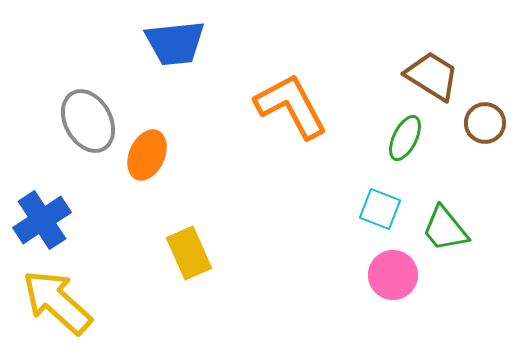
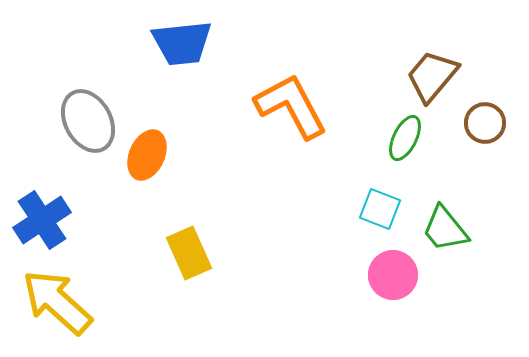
blue trapezoid: moved 7 px right
brown trapezoid: rotated 82 degrees counterclockwise
